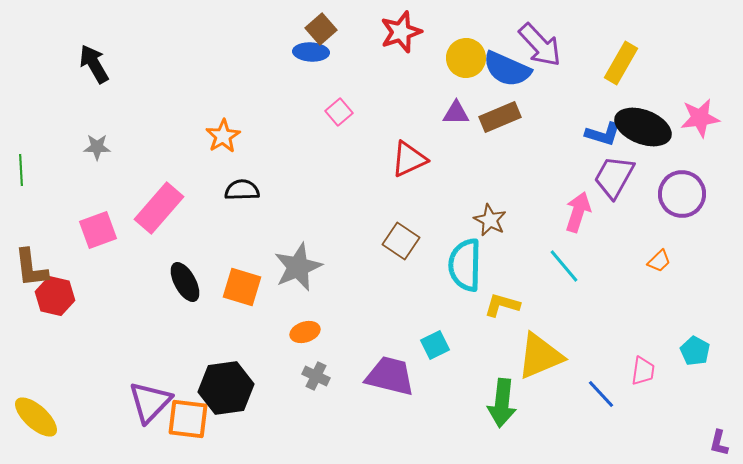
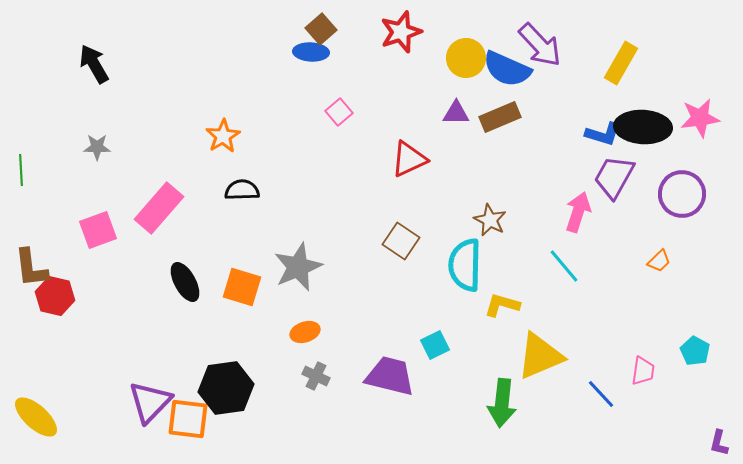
black ellipse at (643, 127): rotated 18 degrees counterclockwise
